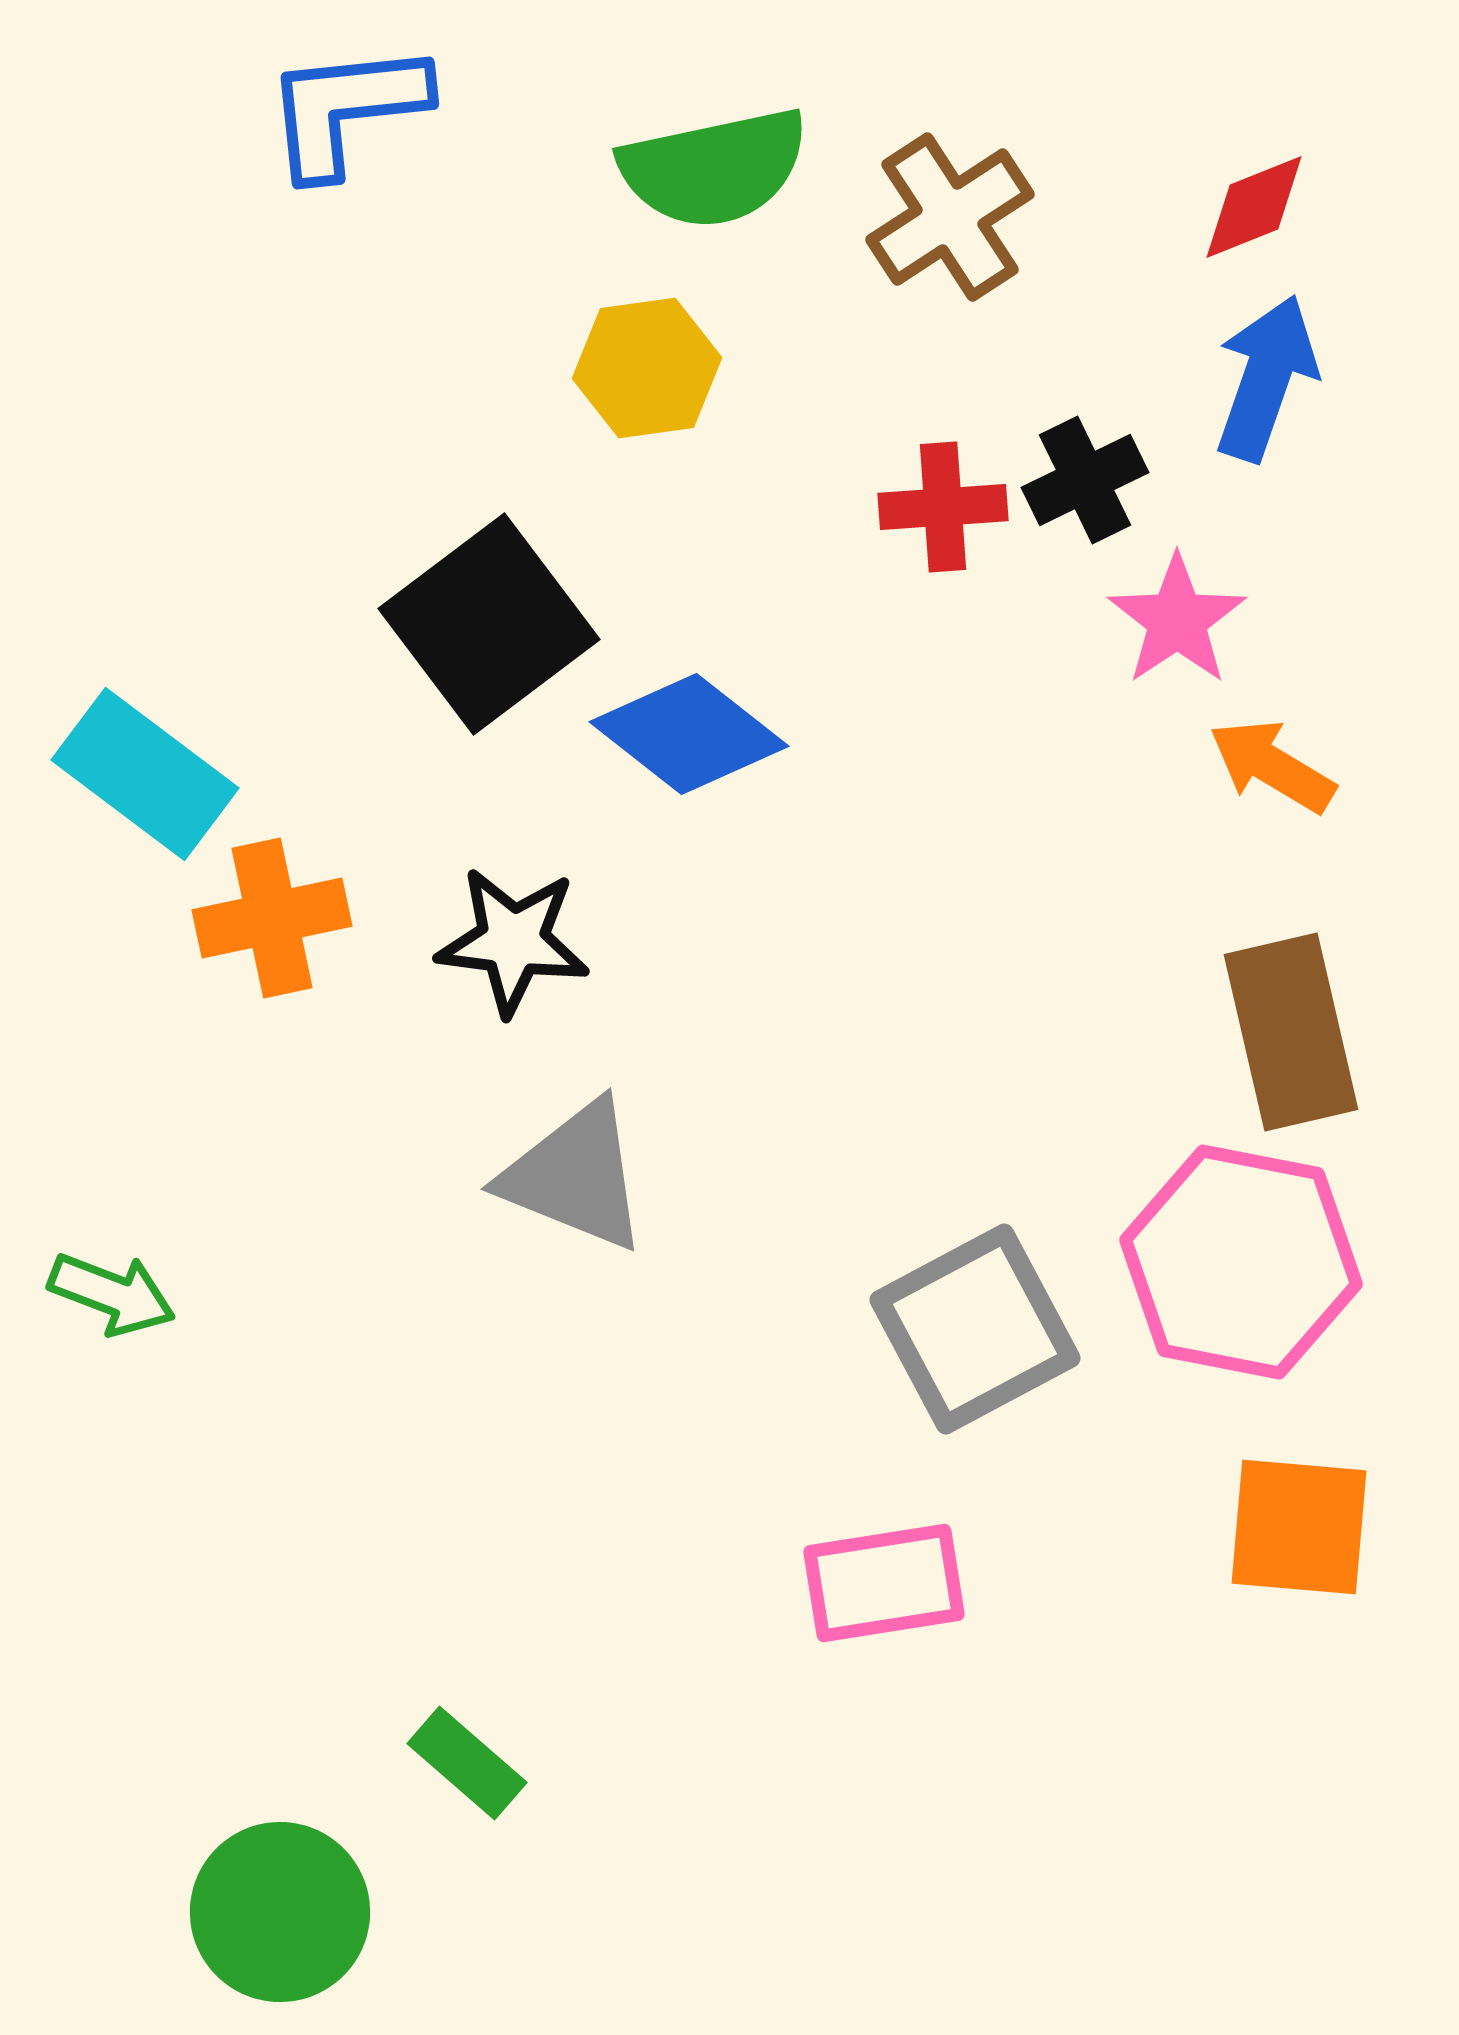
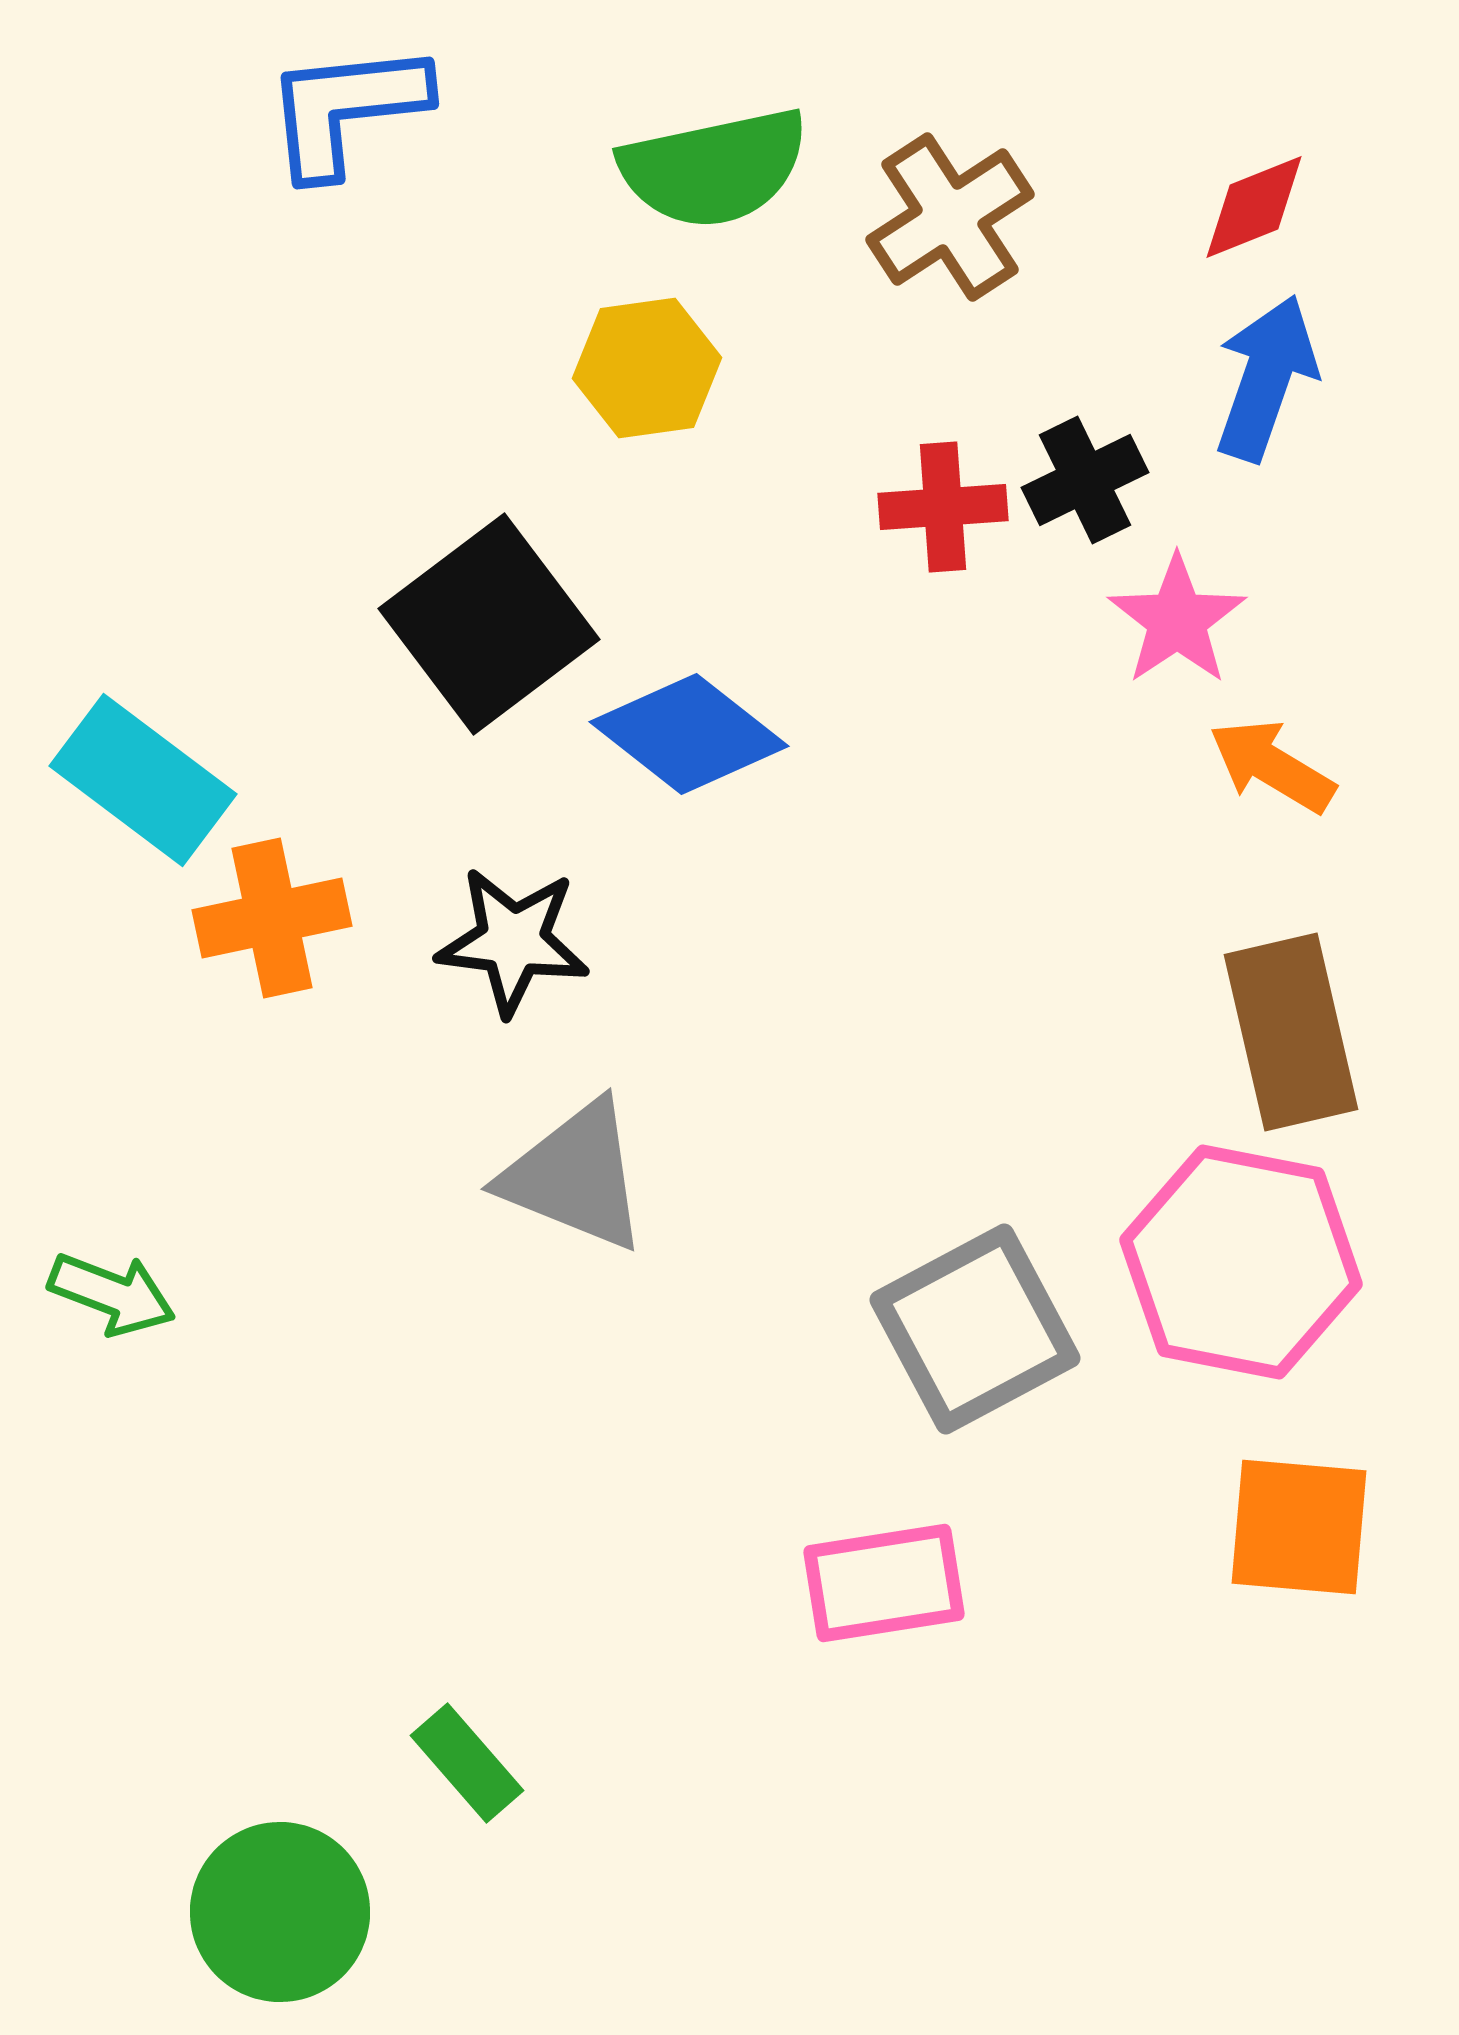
cyan rectangle: moved 2 px left, 6 px down
green rectangle: rotated 8 degrees clockwise
